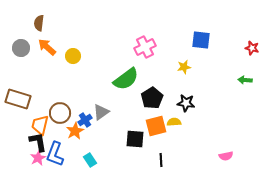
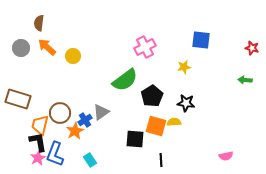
green semicircle: moved 1 px left, 1 px down
black pentagon: moved 2 px up
orange square: rotated 30 degrees clockwise
